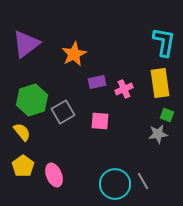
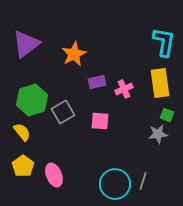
gray line: rotated 48 degrees clockwise
